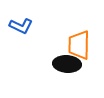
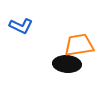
orange trapezoid: rotated 80 degrees clockwise
